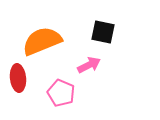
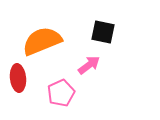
pink arrow: rotated 10 degrees counterclockwise
pink pentagon: rotated 24 degrees clockwise
